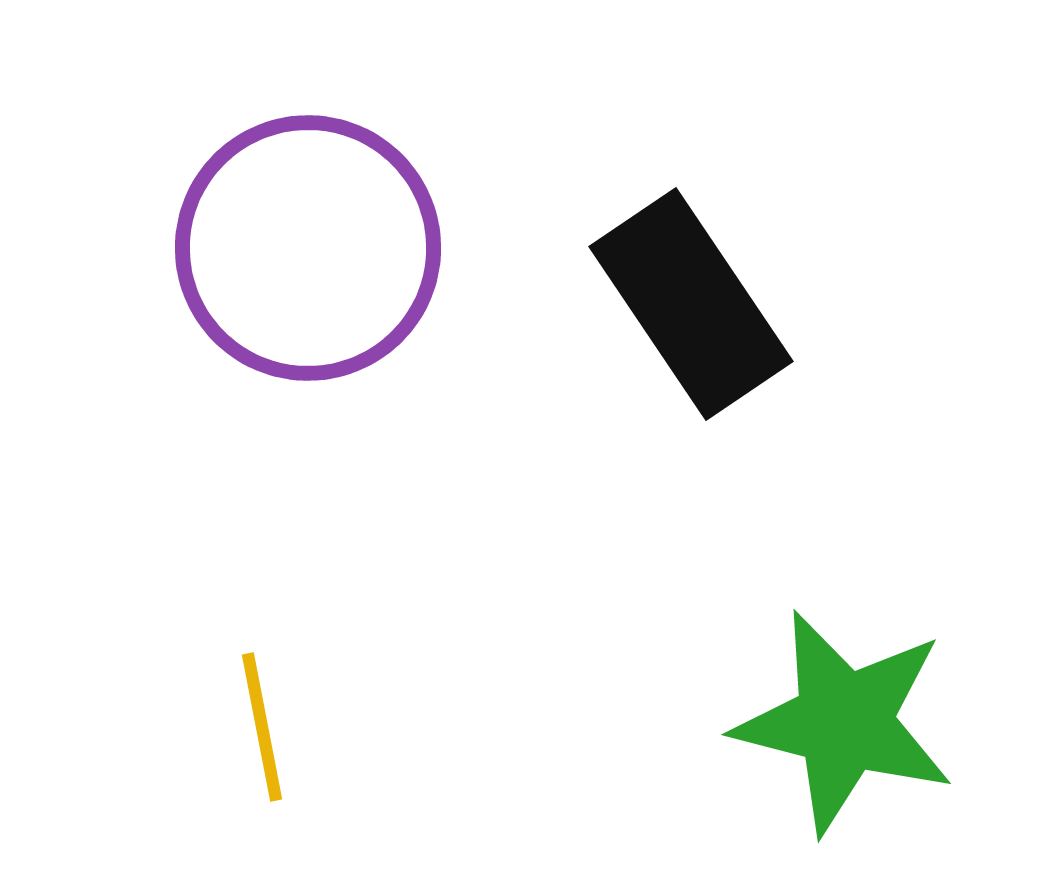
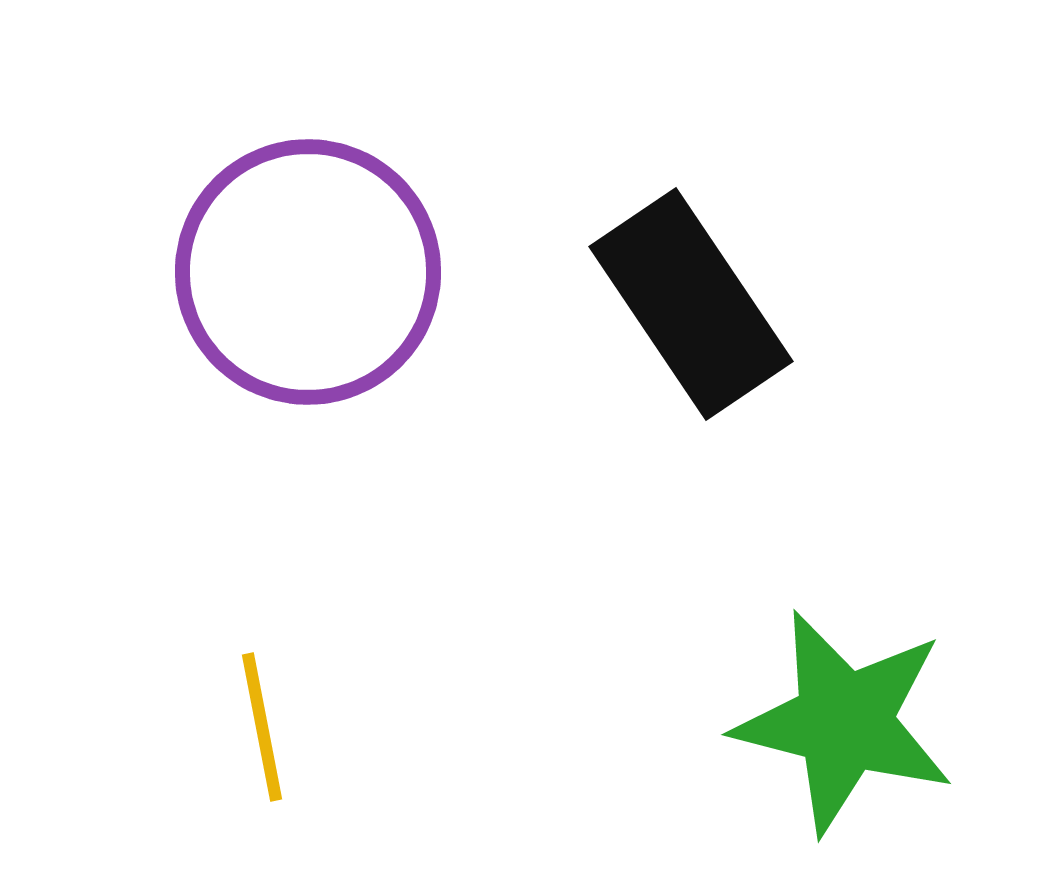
purple circle: moved 24 px down
